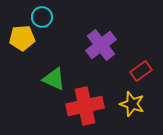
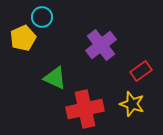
yellow pentagon: moved 1 px right; rotated 20 degrees counterclockwise
green triangle: moved 1 px right, 1 px up
red cross: moved 3 px down
